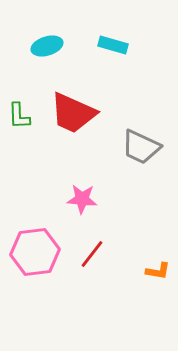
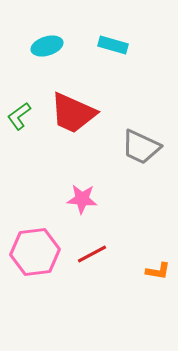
green L-shape: rotated 56 degrees clockwise
red line: rotated 24 degrees clockwise
